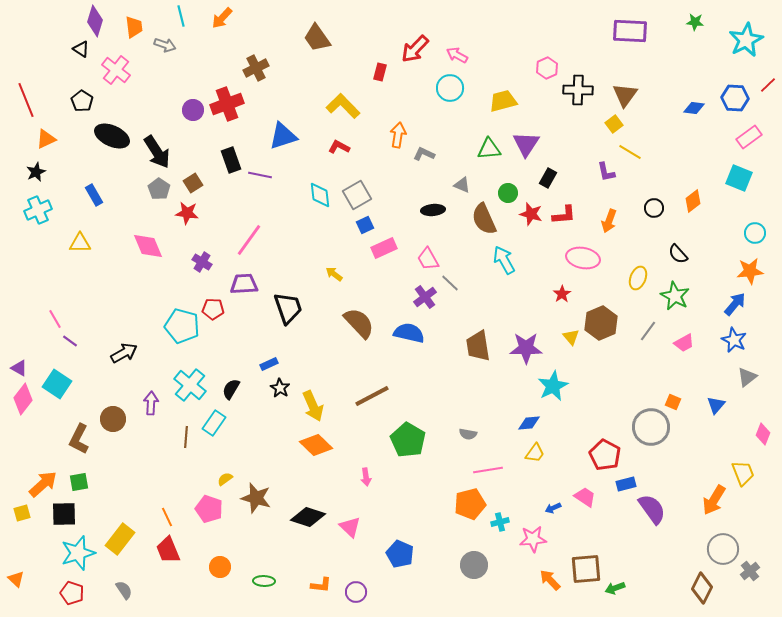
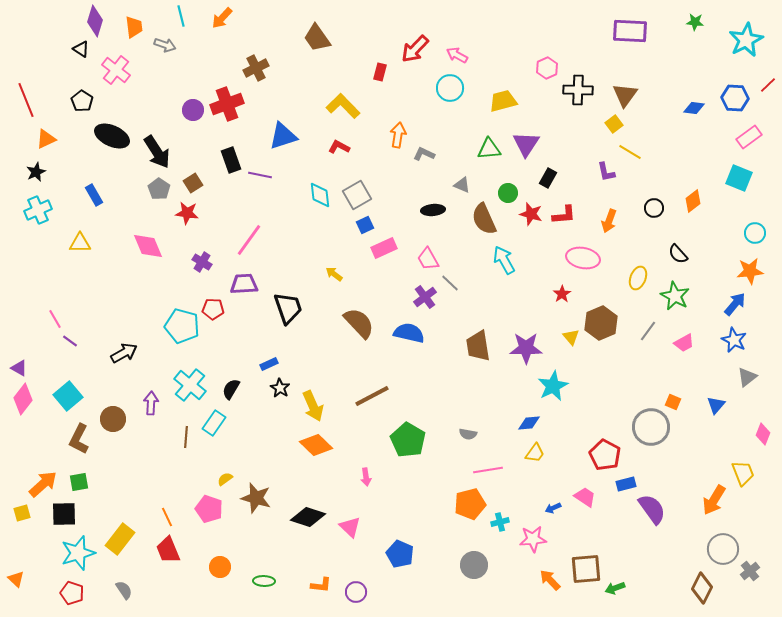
cyan square at (57, 384): moved 11 px right, 12 px down; rotated 16 degrees clockwise
